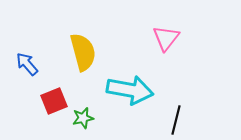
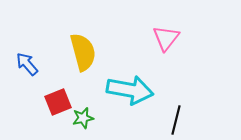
red square: moved 4 px right, 1 px down
